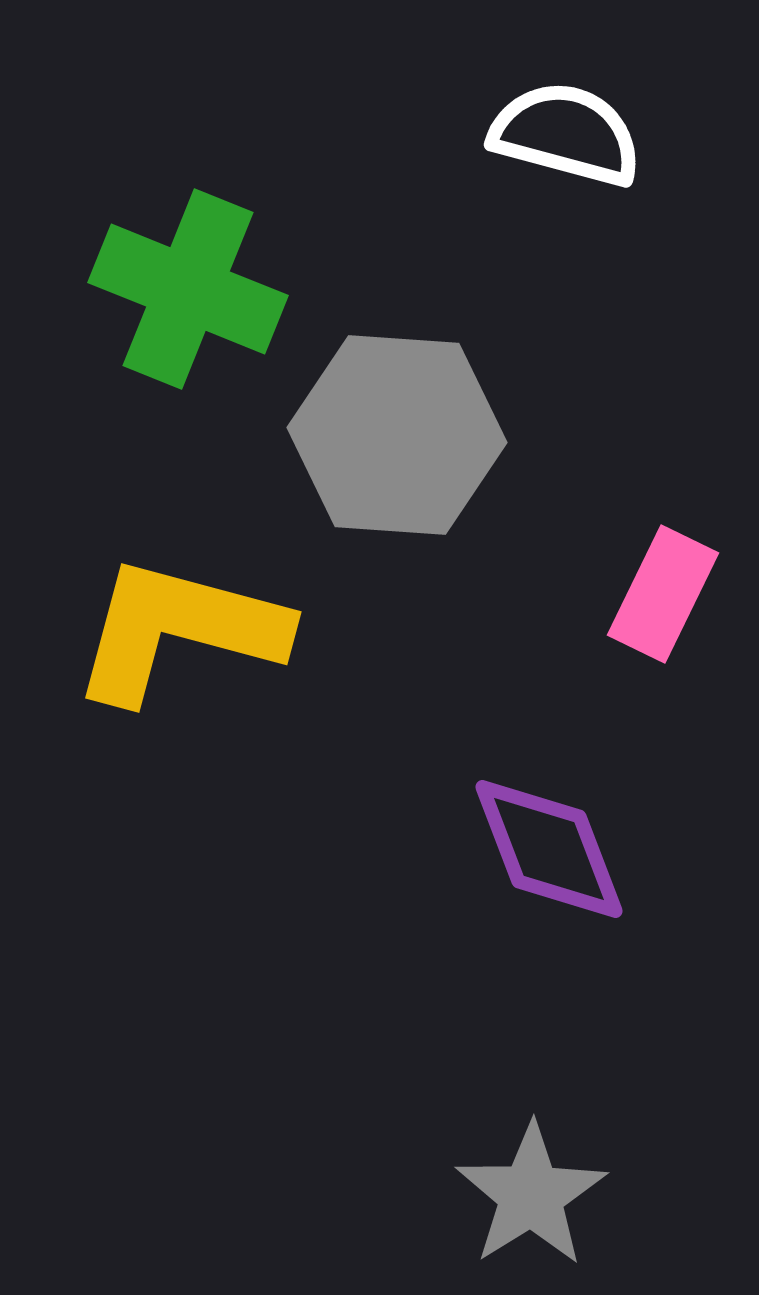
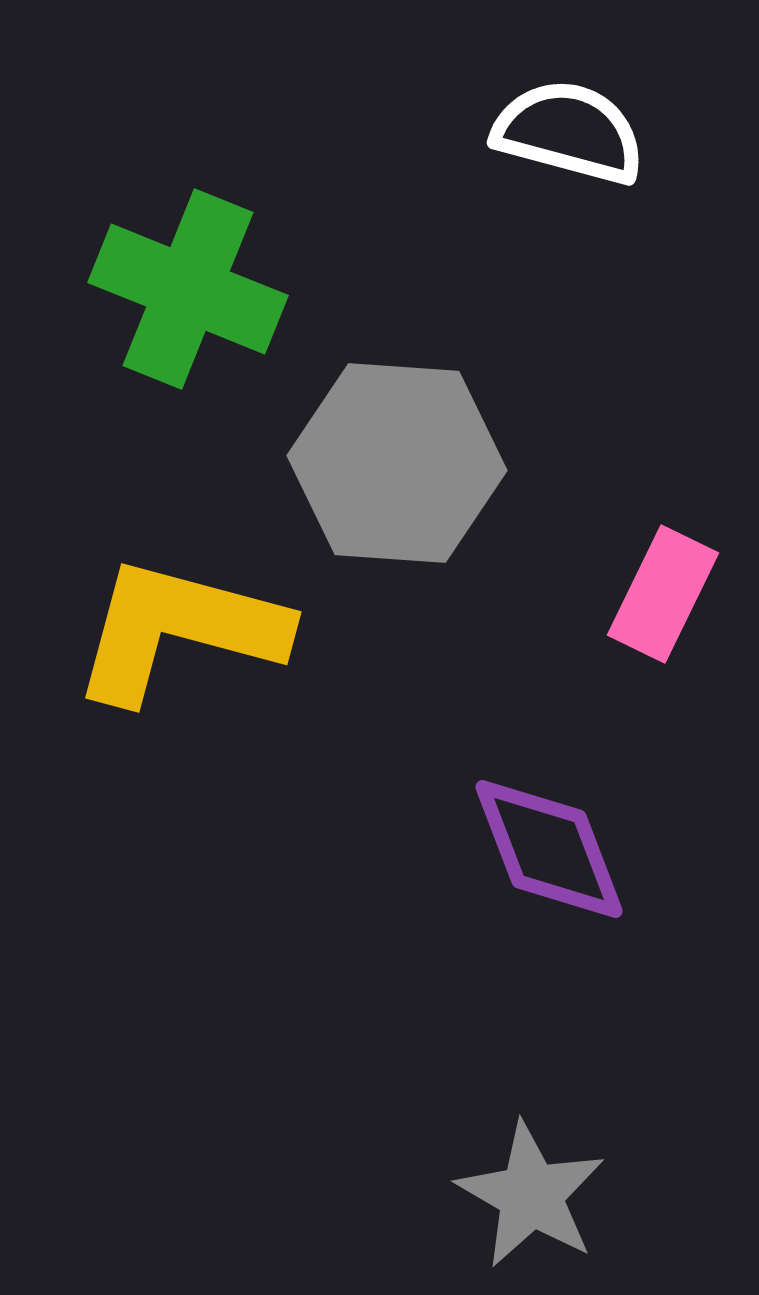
white semicircle: moved 3 px right, 2 px up
gray hexagon: moved 28 px down
gray star: rotated 10 degrees counterclockwise
